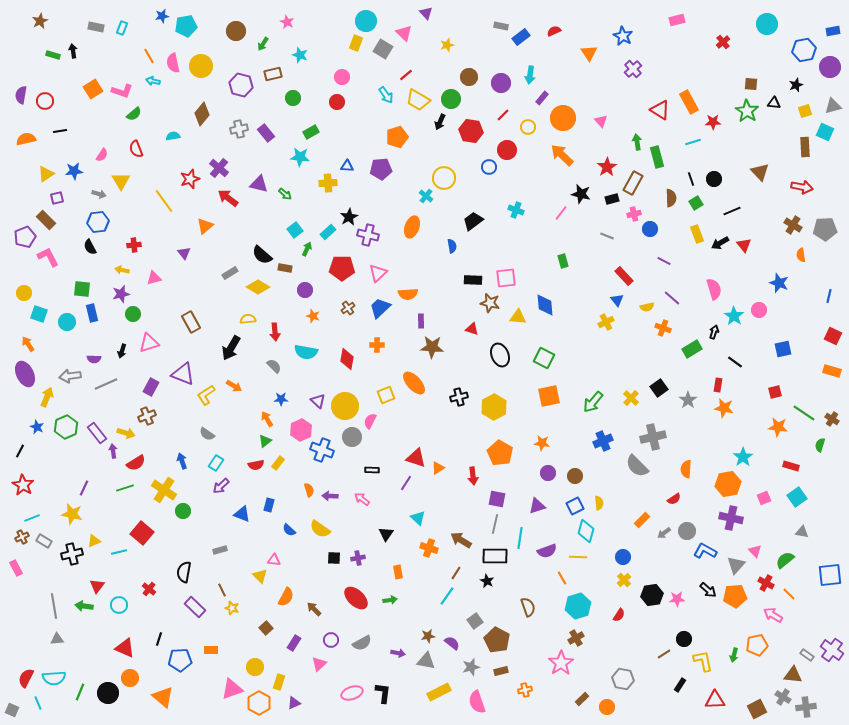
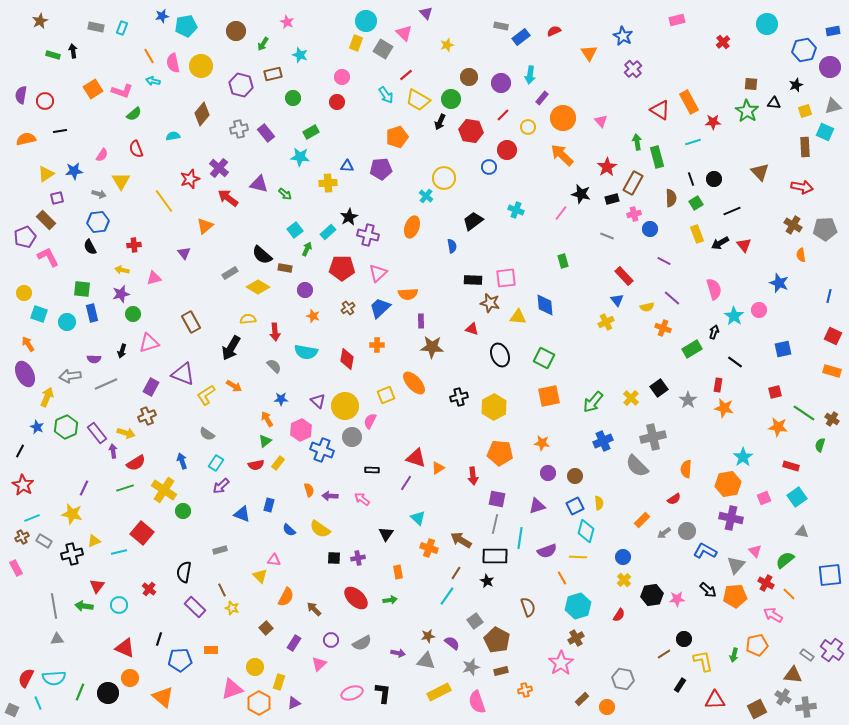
orange pentagon at (500, 453): rotated 25 degrees counterclockwise
